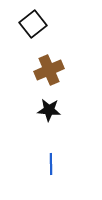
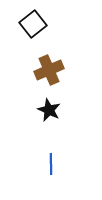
black star: rotated 20 degrees clockwise
